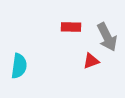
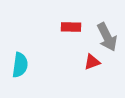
red triangle: moved 1 px right, 1 px down
cyan semicircle: moved 1 px right, 1 px up
